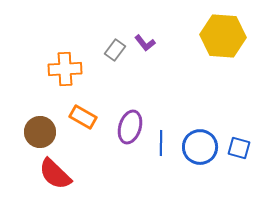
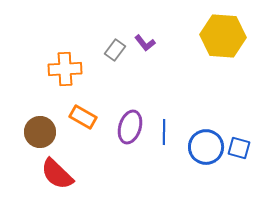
blue line: moved 3 px right, 11 px up
blue circle: moved 6 px right
red semicircle: moved 2 px right
